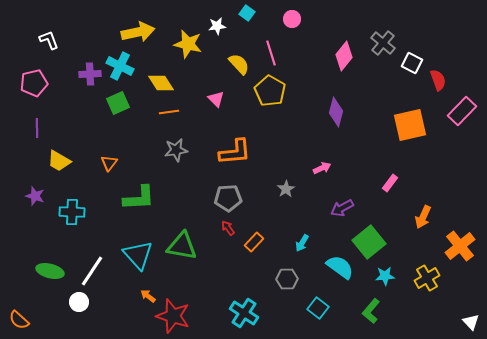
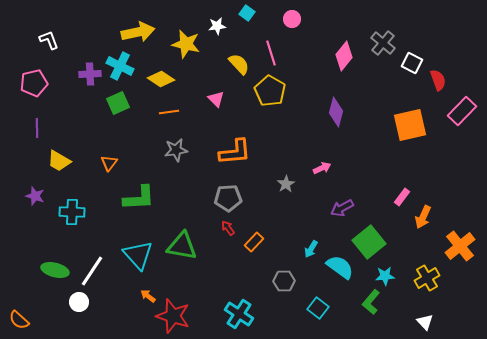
yellow star at (188, 44): moved 2 px left
yellow diamond at (161, 83): moved 4 px up; rotated 24 degrees counterclockwise
pink rectangle at (390, 183): moved 12 px right, 14 px down
gray star at (286, 189): moved 5 px up
cyan arrow at (302, 243): moved 9 px right, 6 px down
green ellipse at (50, 271): moved 5 px right, 1 px up
gray hexagon at (287, 279): moved 3 px left, 2 px down
green L-shape at (371, 311): moved 9 px up
cyan cross at (244, 313): moved 5 px left, 1 px down
white triangle at (471, 322): moved 46 px left
